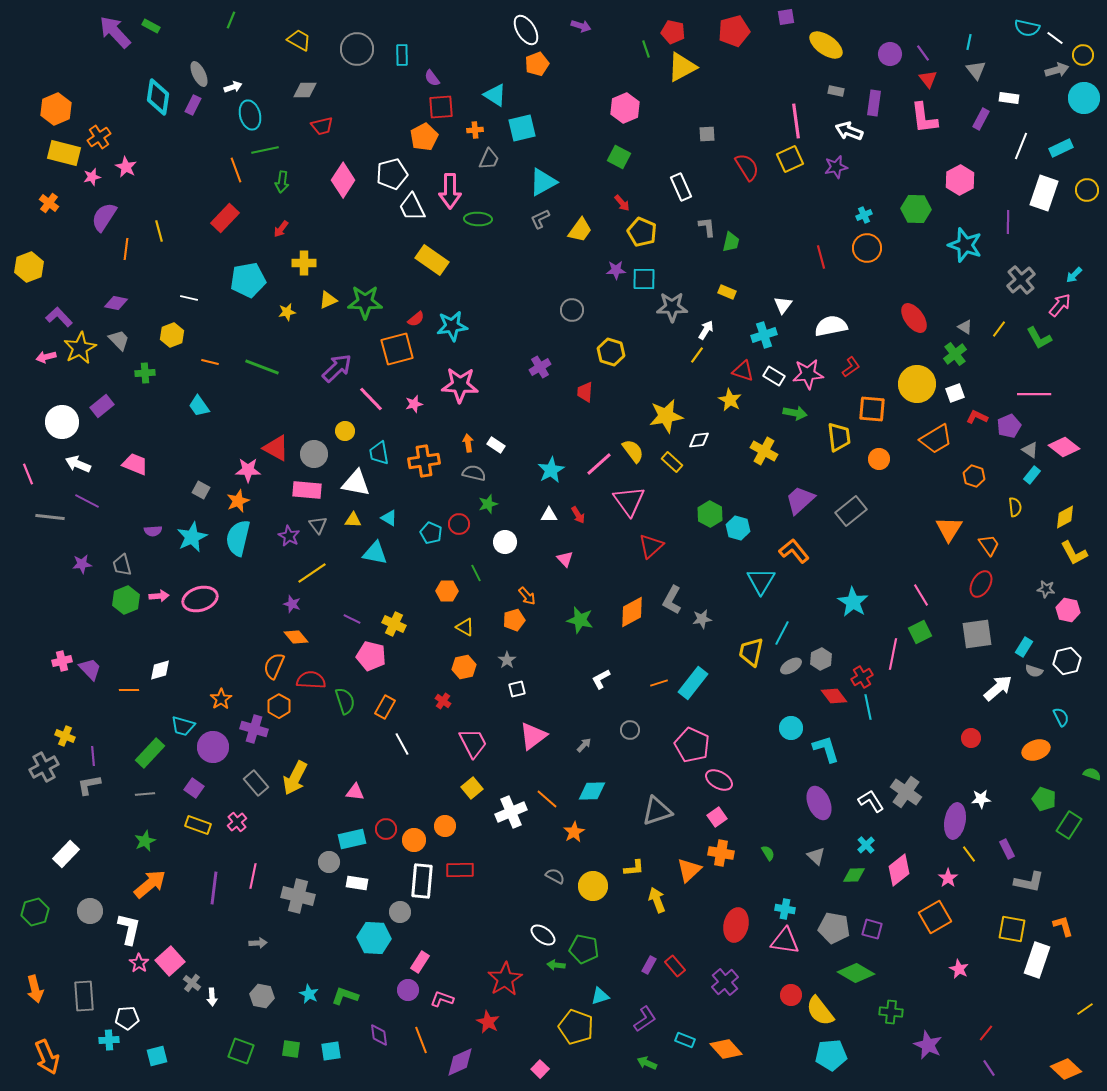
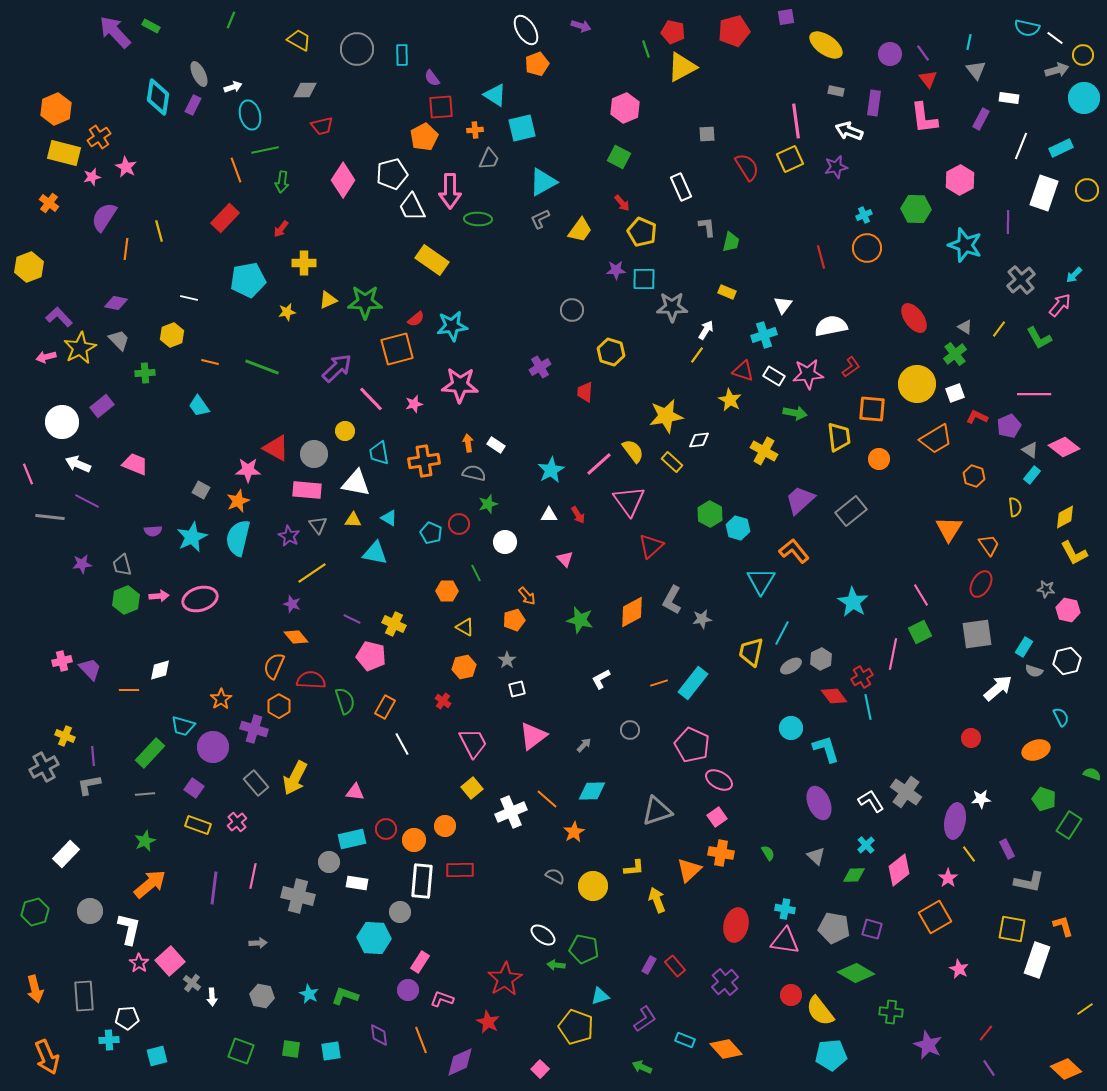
green arrow at (647, 1063): moved 5 px left, 4 px down
